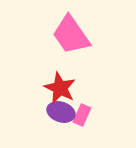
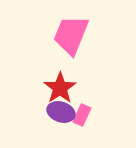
pink trapezoid: rotated 57 degrees clockwise
red star: rotated 12 degrees clockwise
